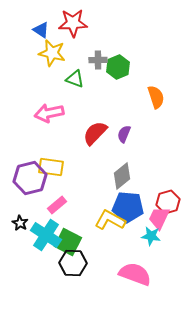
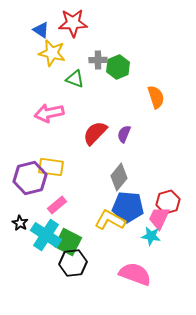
gray diamond: moved 3 px left, 1 px down; rotated 12 degrees counterclockwise
black hexagon: rotated 8 degrees counterclockwise
